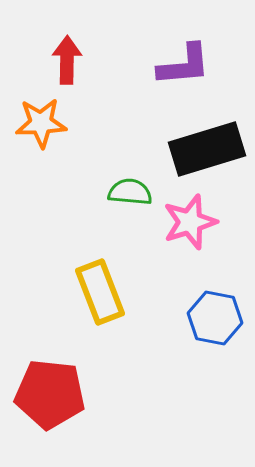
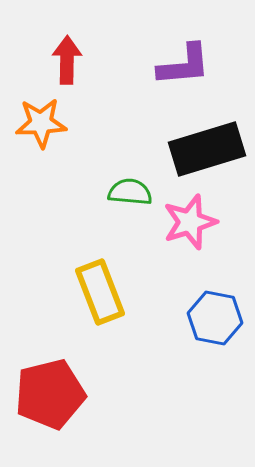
red pentagon: rotated 20 degrees counterclockwise
